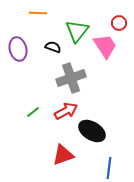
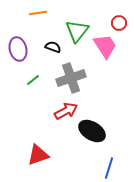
orange line: rotated 12 degrees counterclockwise
green line: moved 32 px up
red triangle: moved 25 px left
blue line: rotated 10 degrees clockwise
